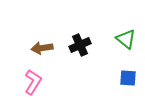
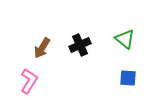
green triangle: moved 1 px left
brown arrow: rotated 50 degrees counterclockwise
pink L-shape: moved 4 px left, 1 px up
